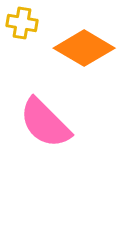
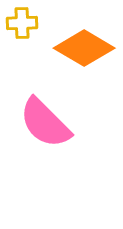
yellow cross: rotated 12 degrees counterclockwise
